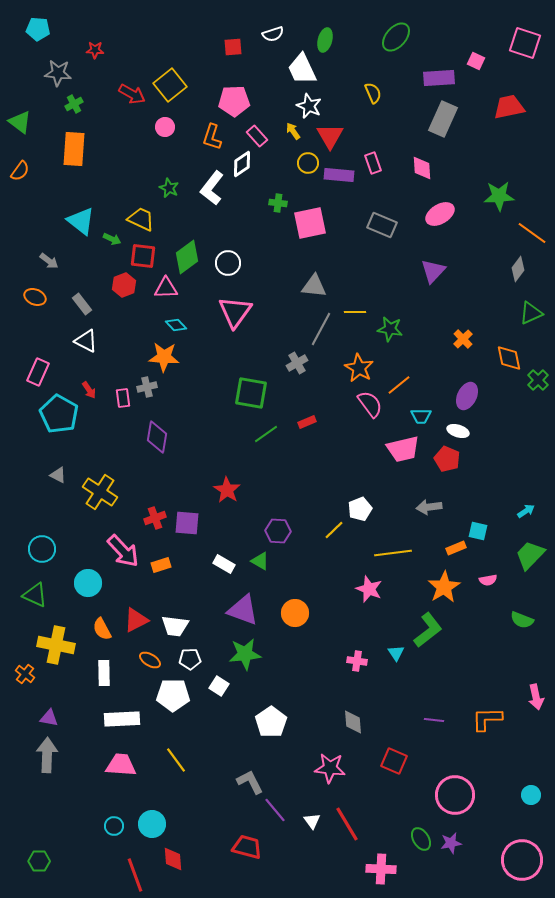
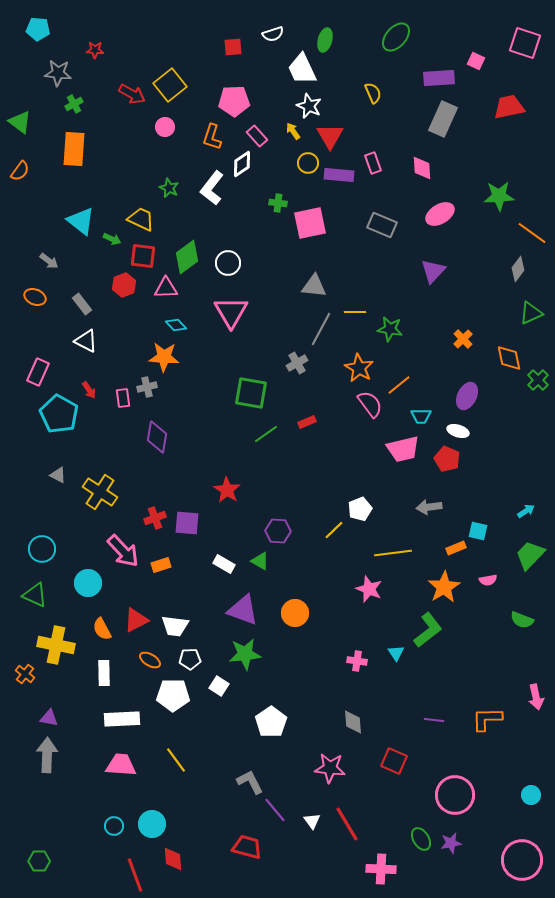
pink triangle at (235, 312): moved 4 px left; rotated 6 degrees counterclockwise
